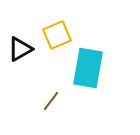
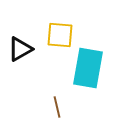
yellow square: moved 3 px right; rotated 28 degrees clockwise
brown line: moved 6 px right, 6 px down; rotated 50 degrees counterclockwise
